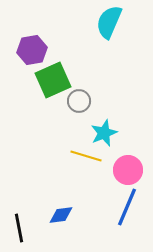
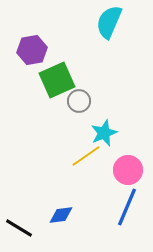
green square: moved 4 px right
yellow line: rotated 52 degrees counterclockwise
black line: rotated 48 degrees counterclockwise
